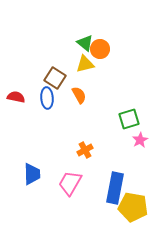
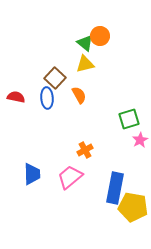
orange circle: moved 13 px up
brown square: rotated 10 degrees clockwise
pink trapezoid: moved 6 px up; rotated 20 degrees clockwise
